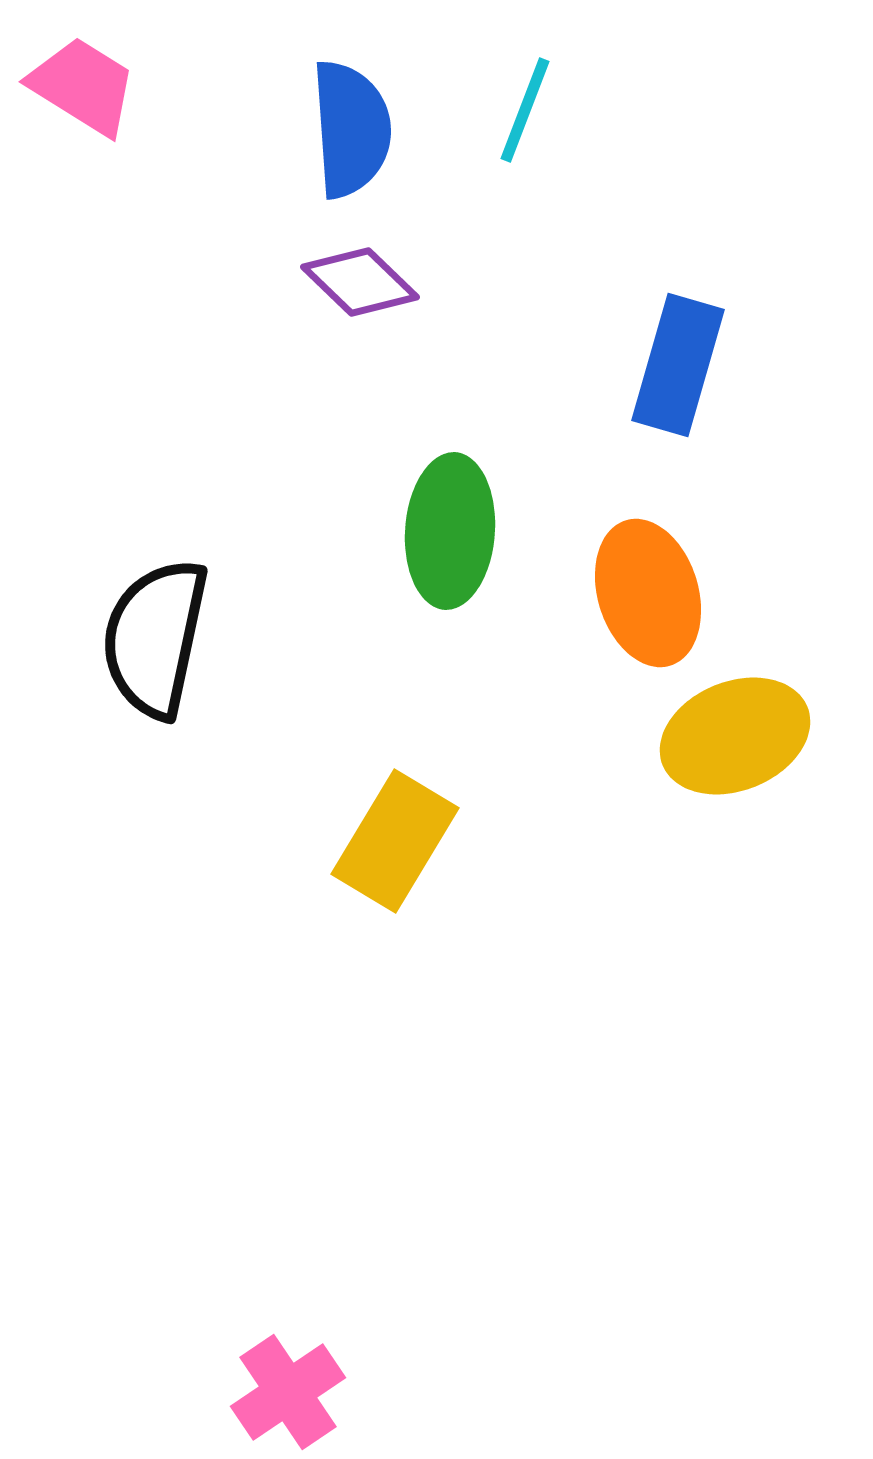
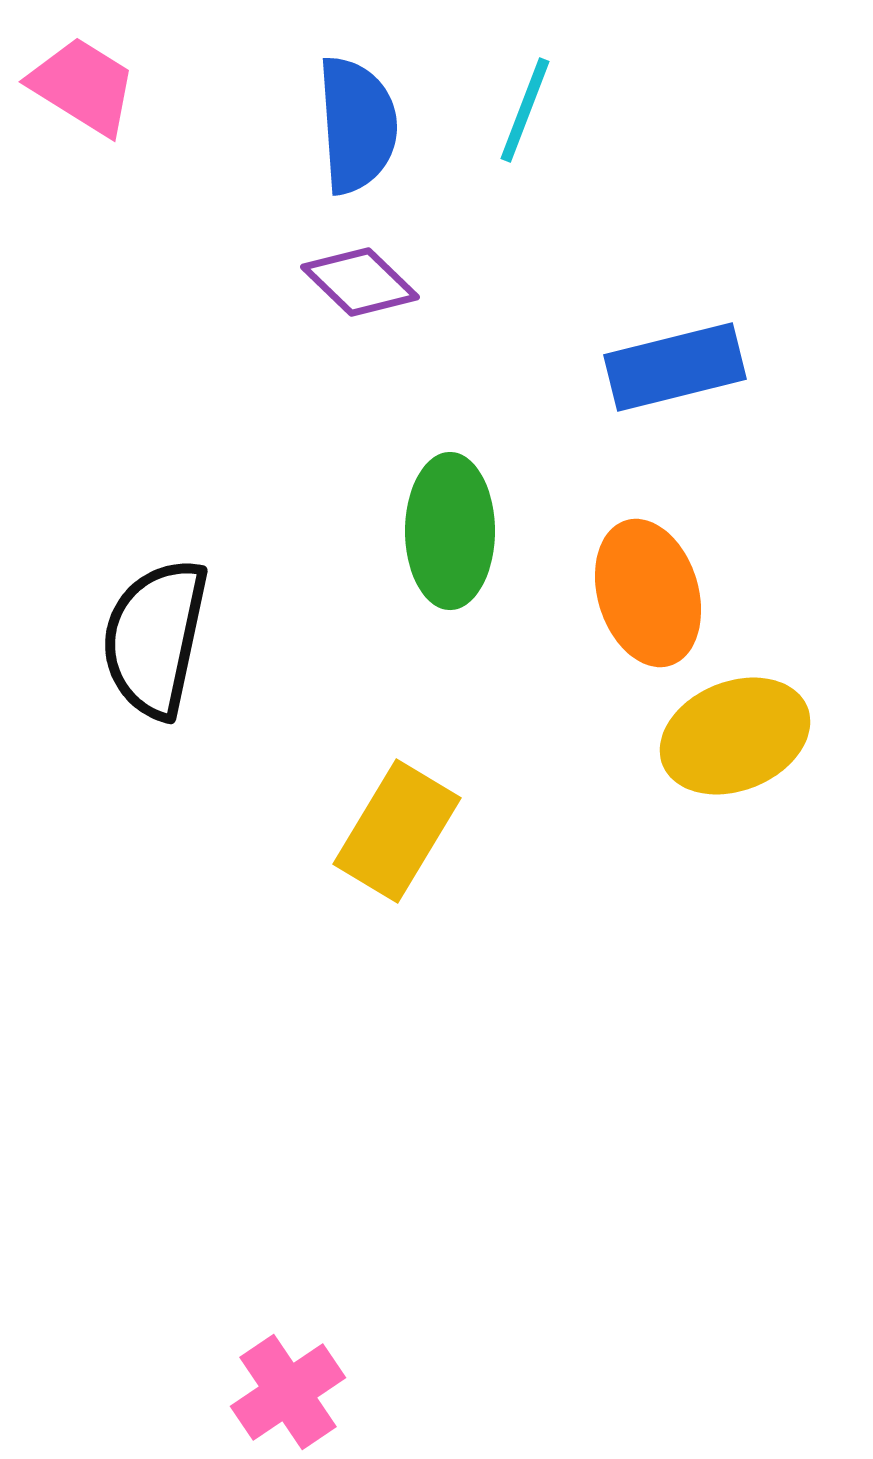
blue semicircle: moved 6 px right, 4 px up
blue rectangle: moved 3 px left, 2 px down; rotated 60 degrees clockwise
green ellipse: rotated 4 degrees counterclockwise
yellow rectangle: moved 2 px right, 10 px up
